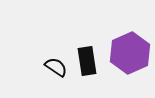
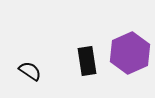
black semicircle: moved 26 px left, 4 px down
